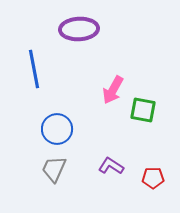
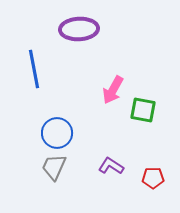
blue circle: moved 4 px down
gray trapezoid: moved 2 px up
